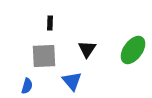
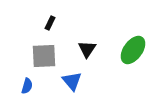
black rectangle: rotated 24 degrees clockwise
